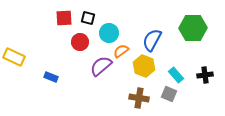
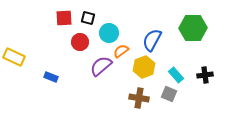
yellow hexagon: moved 1 px down; rotated 20 degrees clockwise
